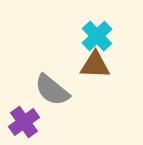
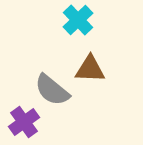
cyan cross: moved 19 px left, 16 px up
brown triangle: moved 5 px left, 4 px down
